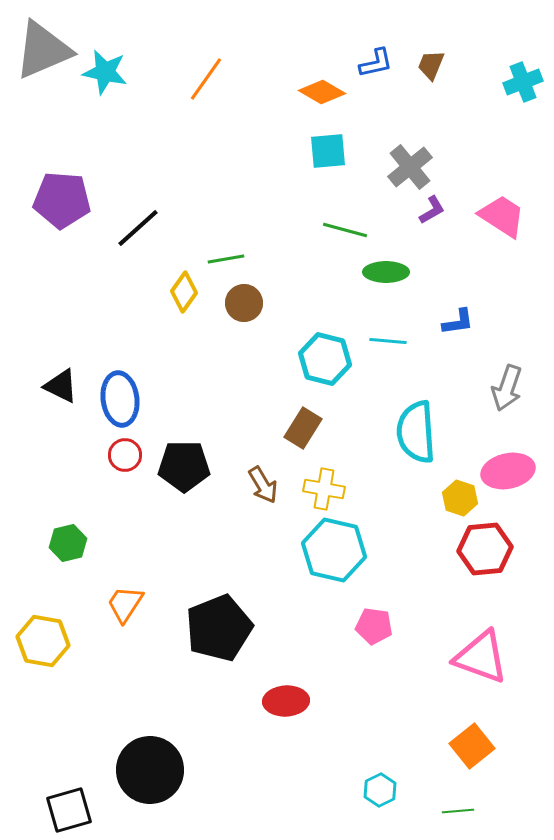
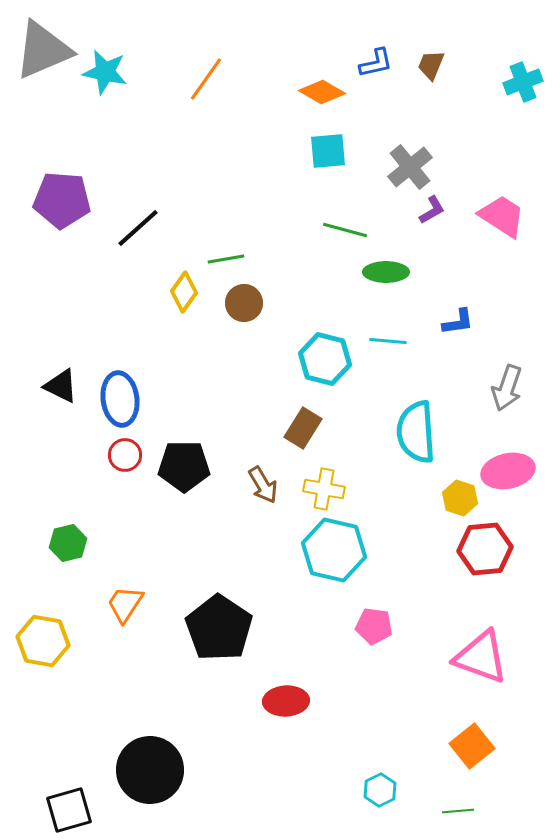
black pentagon at (219, 628): rotated 16 degrees counterclockwise
